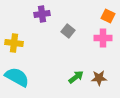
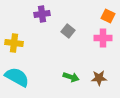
green arrow: moved 5 px left; rotated 56 degrees clockwise
